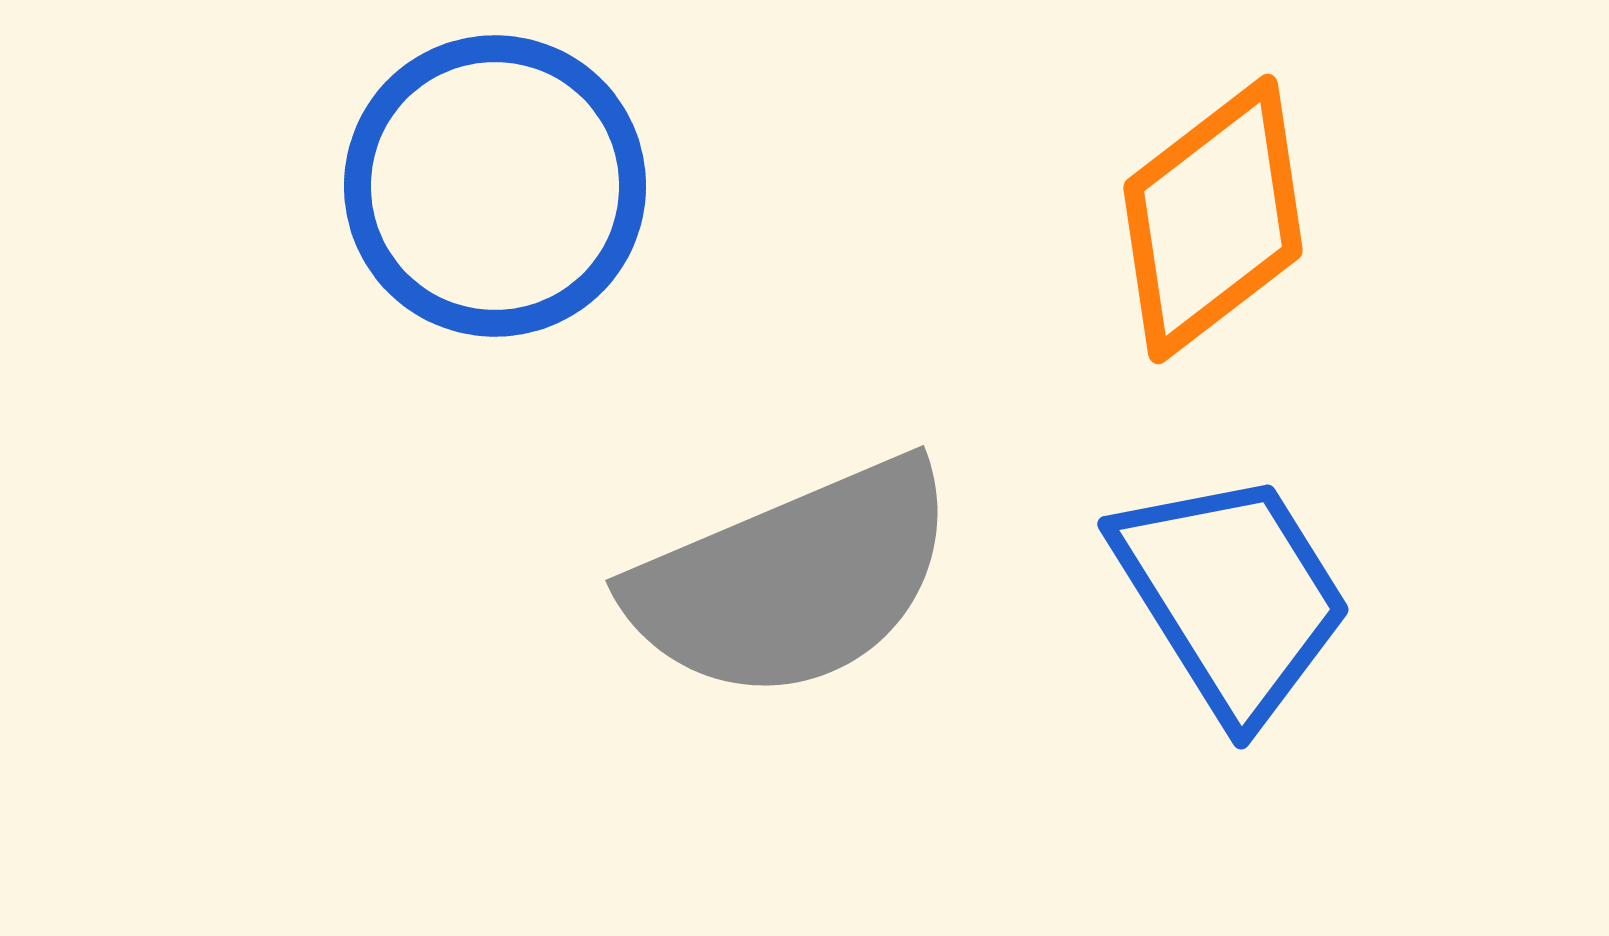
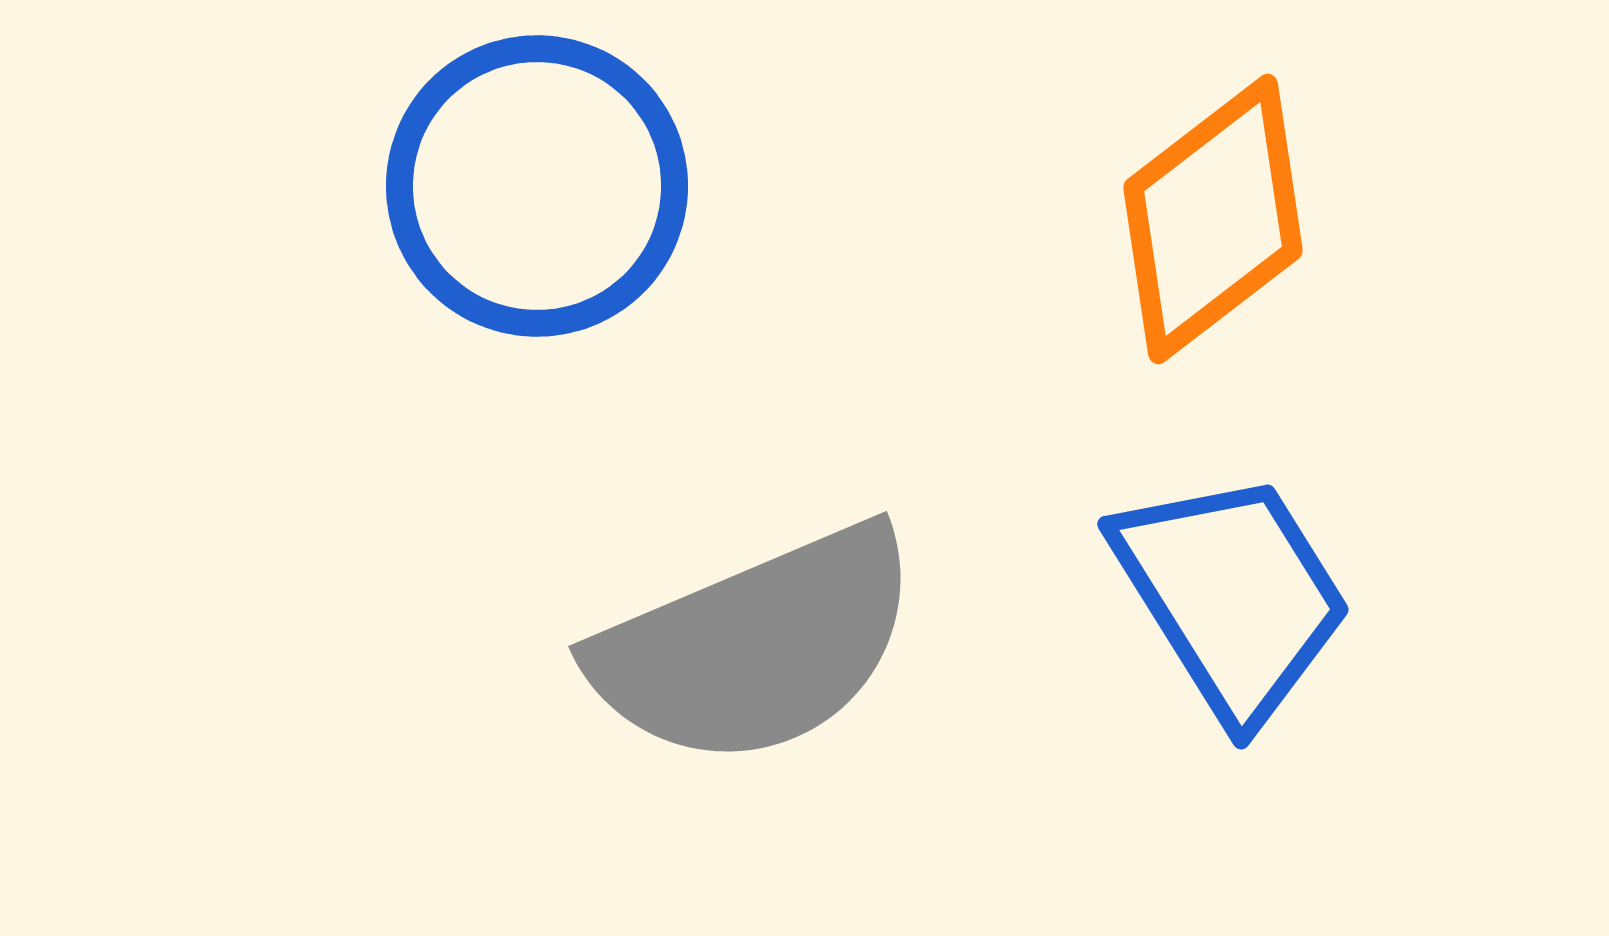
blue circle: moved 42 px right
gray semicircle: moved 37 px left, 66 px down
